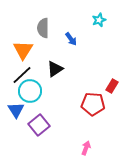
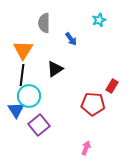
gray semicircle: moved 1 px right, 5 px up
black line: rotated 40 degrees counterclockwise
cyan circle: moved 1 px left, 5 px down
